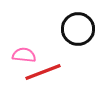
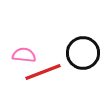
black circle: moved 5 px right, 24 px down
